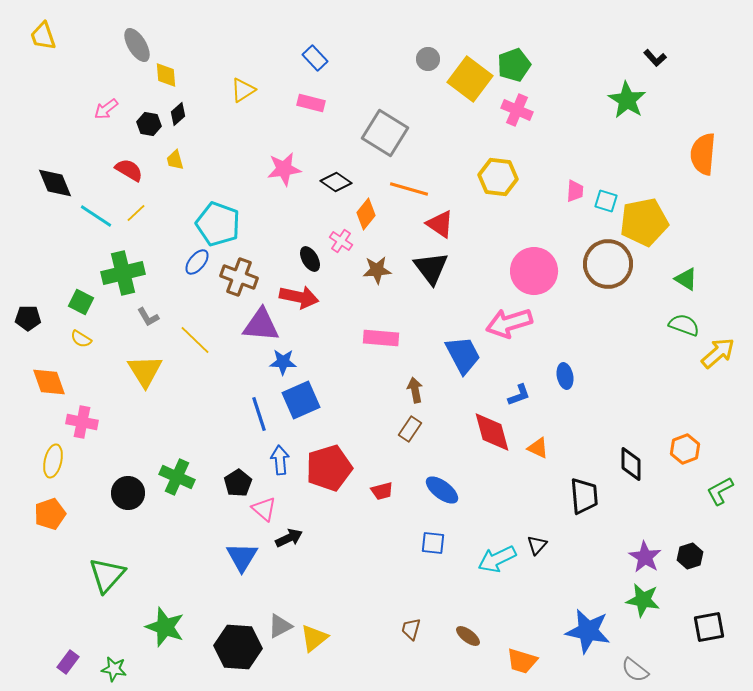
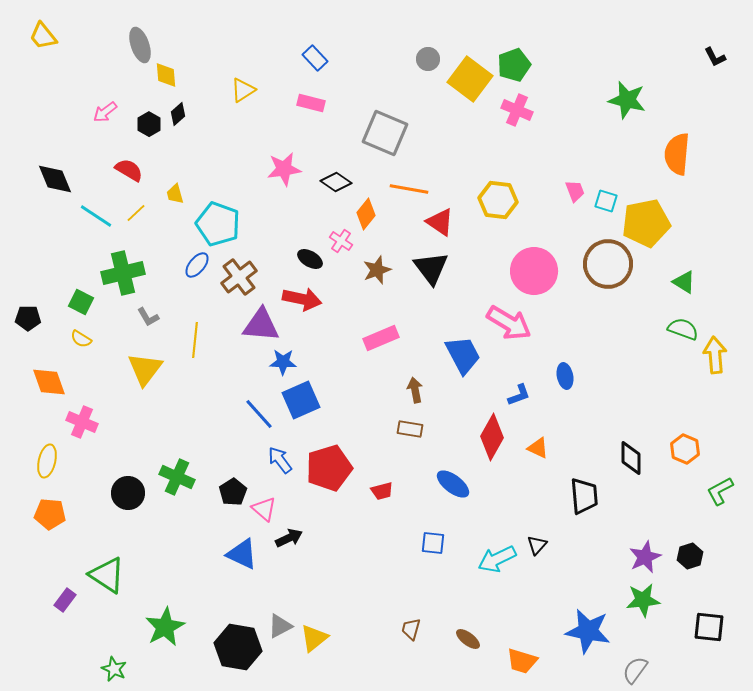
yellow trapezoid at (43, 36): rotated 20 degrees counterclockwise
gray ellipse at (137, 45): moved 3 px right; rotated 12 degrees clockwise
black L-shape at (655, 58): moved 60 px right, 1 px up; rotated 15 degrees clockwise
green star at (627, 100): rotated 18 degrees counterclockwise
pink arrow at (106, 109): moved 1 px left, 3 px down
black hexagon at (149, 124): rotated 20 degrees clockwise
gray square at (385, 133): rotated 9 degrees counterclockwise
orange semicircle at (703, 154): moved 26 px left
yellow trapezoid at (175, 160): moved 34 px down
yellow hexagon at (498, 177): moved 23 px down
black diamond at (55, 183): moved 4 px up
orange line at (409, 189): rotated 6 degrees counterclockwise
pink trapezoid at (575, 191): rotated 25 degrees counterclockwise
yellow pentagon at (644, 222): moved 2 px right, 1 px down
red triangle at (440, 224): moved 2 px up
black ellipse at (310, 259): rotated 30 degrees counterclockwise
blue ellipse at (197, 262): moved 3 px down
brown star at (377, 270): rotated 16 degrees counterclockwise
brown cross at (239, 277): rotated 33 degrees clockwise
green triangle at (686, 279): moved 2 px left, 3 px down
red arrow at (299, 297): moved 3 px right, 2 px down
pink arrow at (509, 323): rotated 132 degrees counterclockwise
green semicircle at (684, 325): moved 1 px left, 4 px down
pink rectangle at (381, 338): rotated 28 degrees counterclockwise
yellow line at (195, 340): rotated 52 degrees clockwise
yellow arrow at (718, 353): moved 3 px left, 2 px down; rotated 54 degrees counterclockwise
yellow triangle at (145, 371): moved 2 px up; rotated 9 degrees clockwise
blue line at (259, 414): rotated 24 degrees counterclockwise
pink cross at (82, 422): rotated 12 degrees clockwise
brown rectangle at (410, 429): rotated 65 degrees clockwise
red diamond at (492, 432): moved 5 px down; rotated 45 degrees clockwise
orange hexagon at (685, 449): rotated 16 degrees counterclockwise
blue arrow at (280, 460): rotated 32 degrees counterclockwise
yellow ellipse at (53, 461): moved 6 px left
black diamond at (631, 464): moved 6 px up
black pentagon at (238, 483): moved 5 px left, 9 px down
blue ellipse at (442, 490): moved 11 px right, 6 px up
orange pentagon at (50, 514): rotated 24 degrees clockwise
blue triangle at (242, 557): moved 3 px up; rotated 36 degrees counterclockwise
purple star at (645, 557): rotated 16 degrees clockwise
green triangle at (107, 575): rotated 39 degrees counterclockwise
green star at (643, 600): rotated 16 degrees counterclockwise
green star at (165, 627): rotated 24 degrees clockwise
black square at (709, 627): rotated 16 degrees clockwise
brown ellipse at (468, 636): moved 3 px down
black hexagon at (238, 647): rotated 6 degrees clockwise
purple rectangle at (68, 662): moved 3 px left, 62 px up
green star at (114, 669): rotated 15 degrees clockwise
gray semicircle at (635, 670): rotated 88 degrees clockwise
